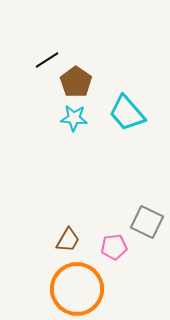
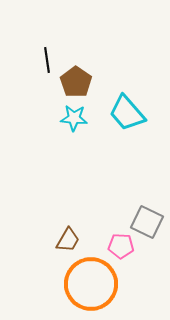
black line: rotated 65 degrees counterclockwise
pink pentagon: moved 7 px right, 1 px up; rotated 10 degrees clockwise
orange circle: moved 14 px right, 5 px up
